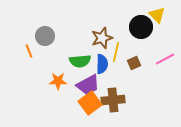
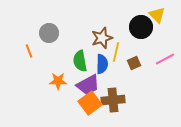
gray circle: moved 4 px right, 3 px up
green semicircle: rotated 85 degrees clockwise
